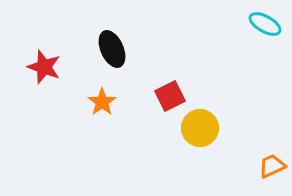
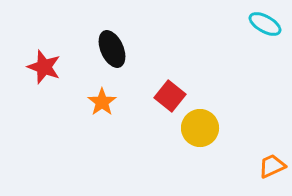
red square: rotated 24 degrees counterclockwise
